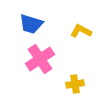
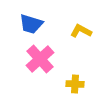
pink cross: rotated 8 degrees counterclockwise
yellow cross: rotated 12 degrees clockwise
